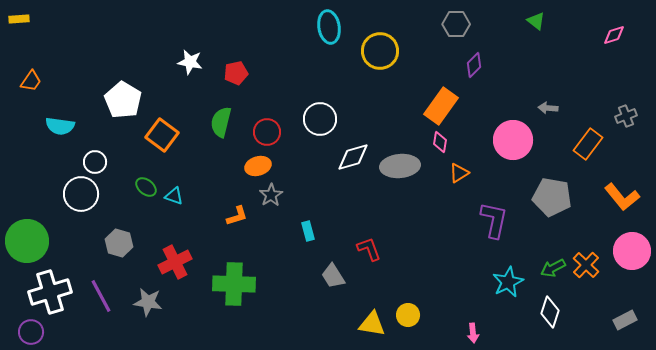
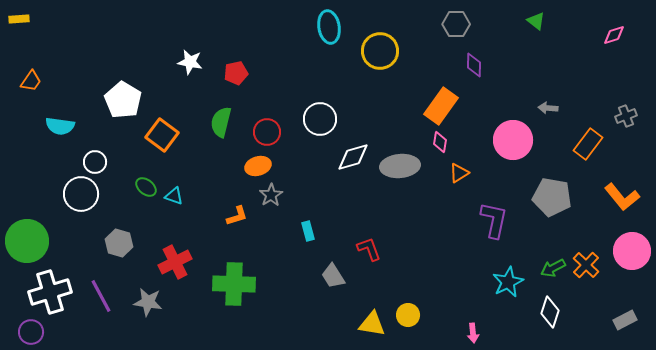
purple diamond at (474, 65): rotated 45 degrees counterclockwise
